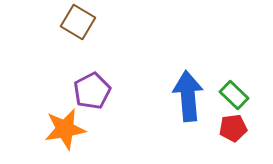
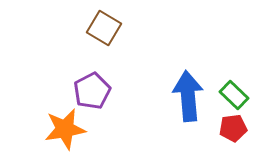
brown square: moved 26 px right, 6 px down
